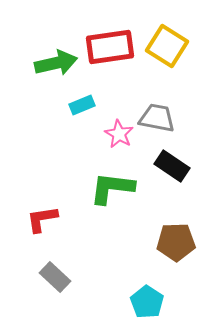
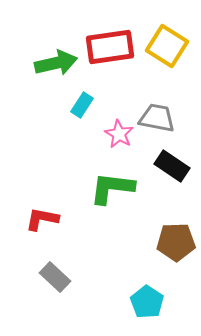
cyan rectangle: rotated 35 degrees counterclockwise
red L-shape: rotated 20 degrees clockwise
